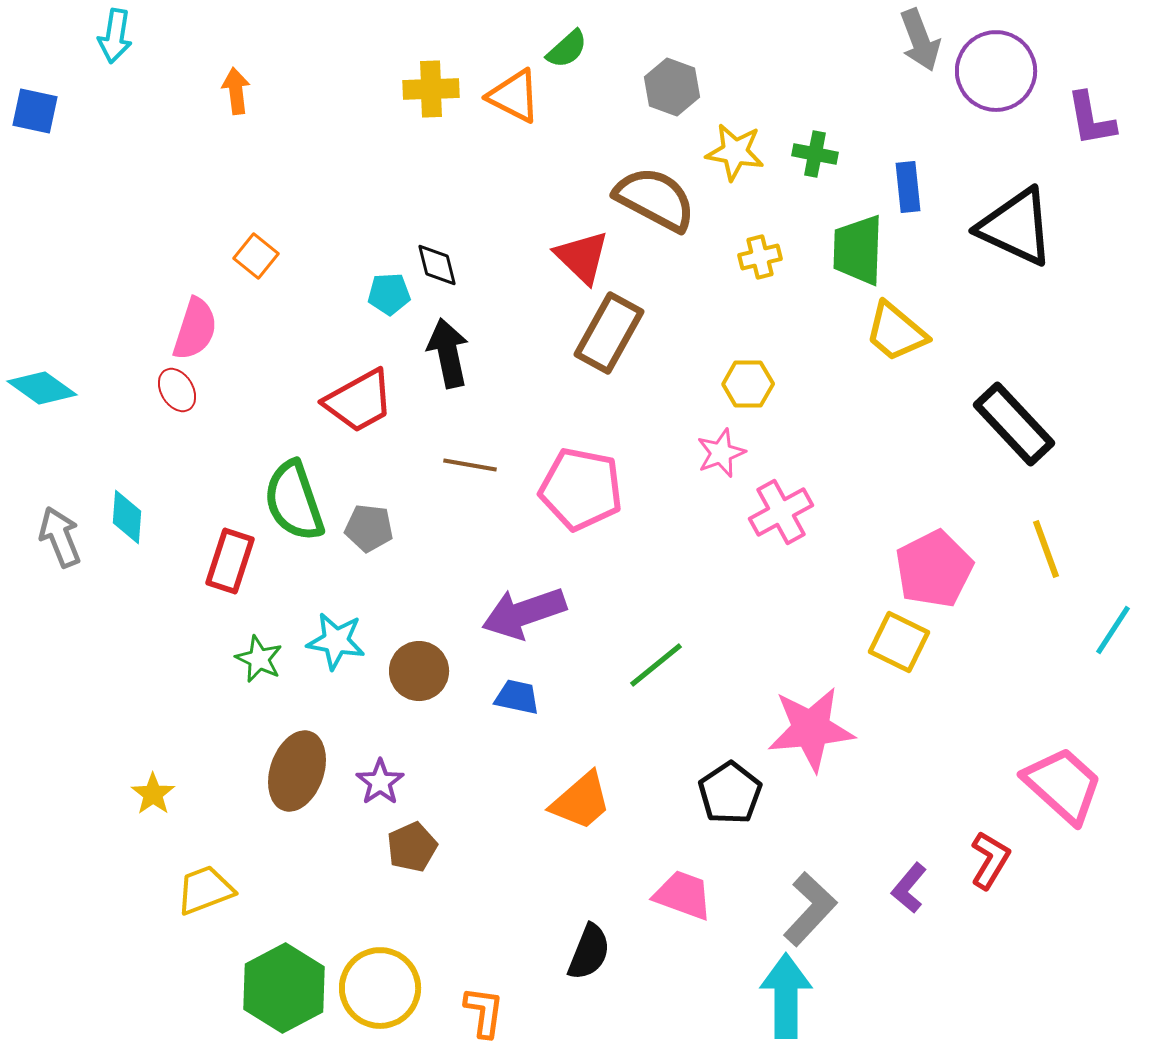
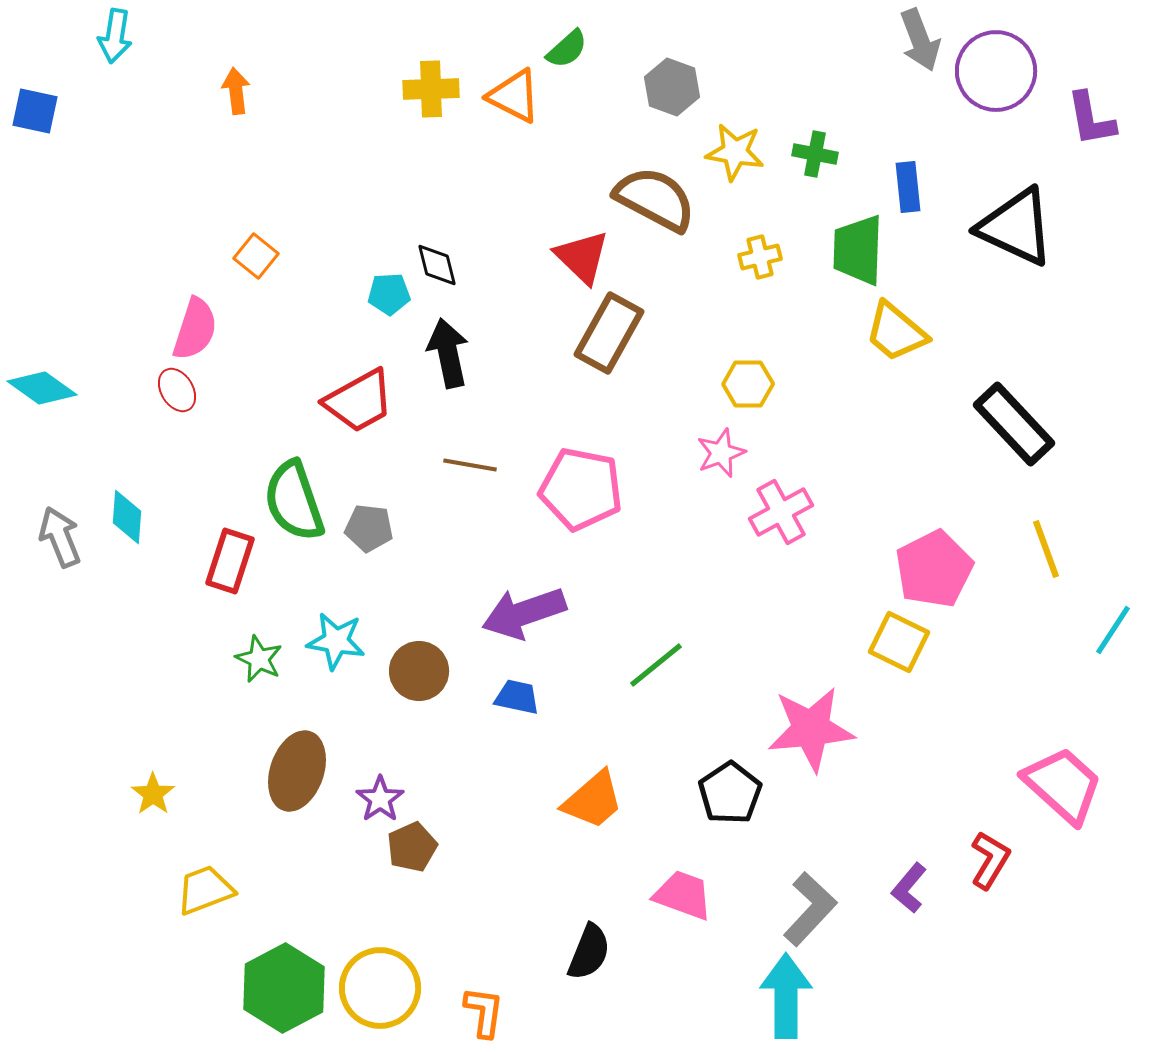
purple star at (380, 782): moved 17 px down
orange trapezoid at (581, 801): moved 12 px right, 1 px up
